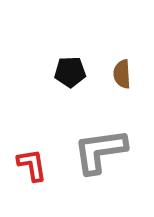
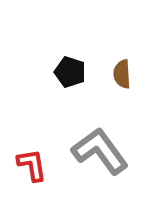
black pentagon: rotated 20 degrees clockwise
gray L-shape: rotated 62 degrees clockwise
